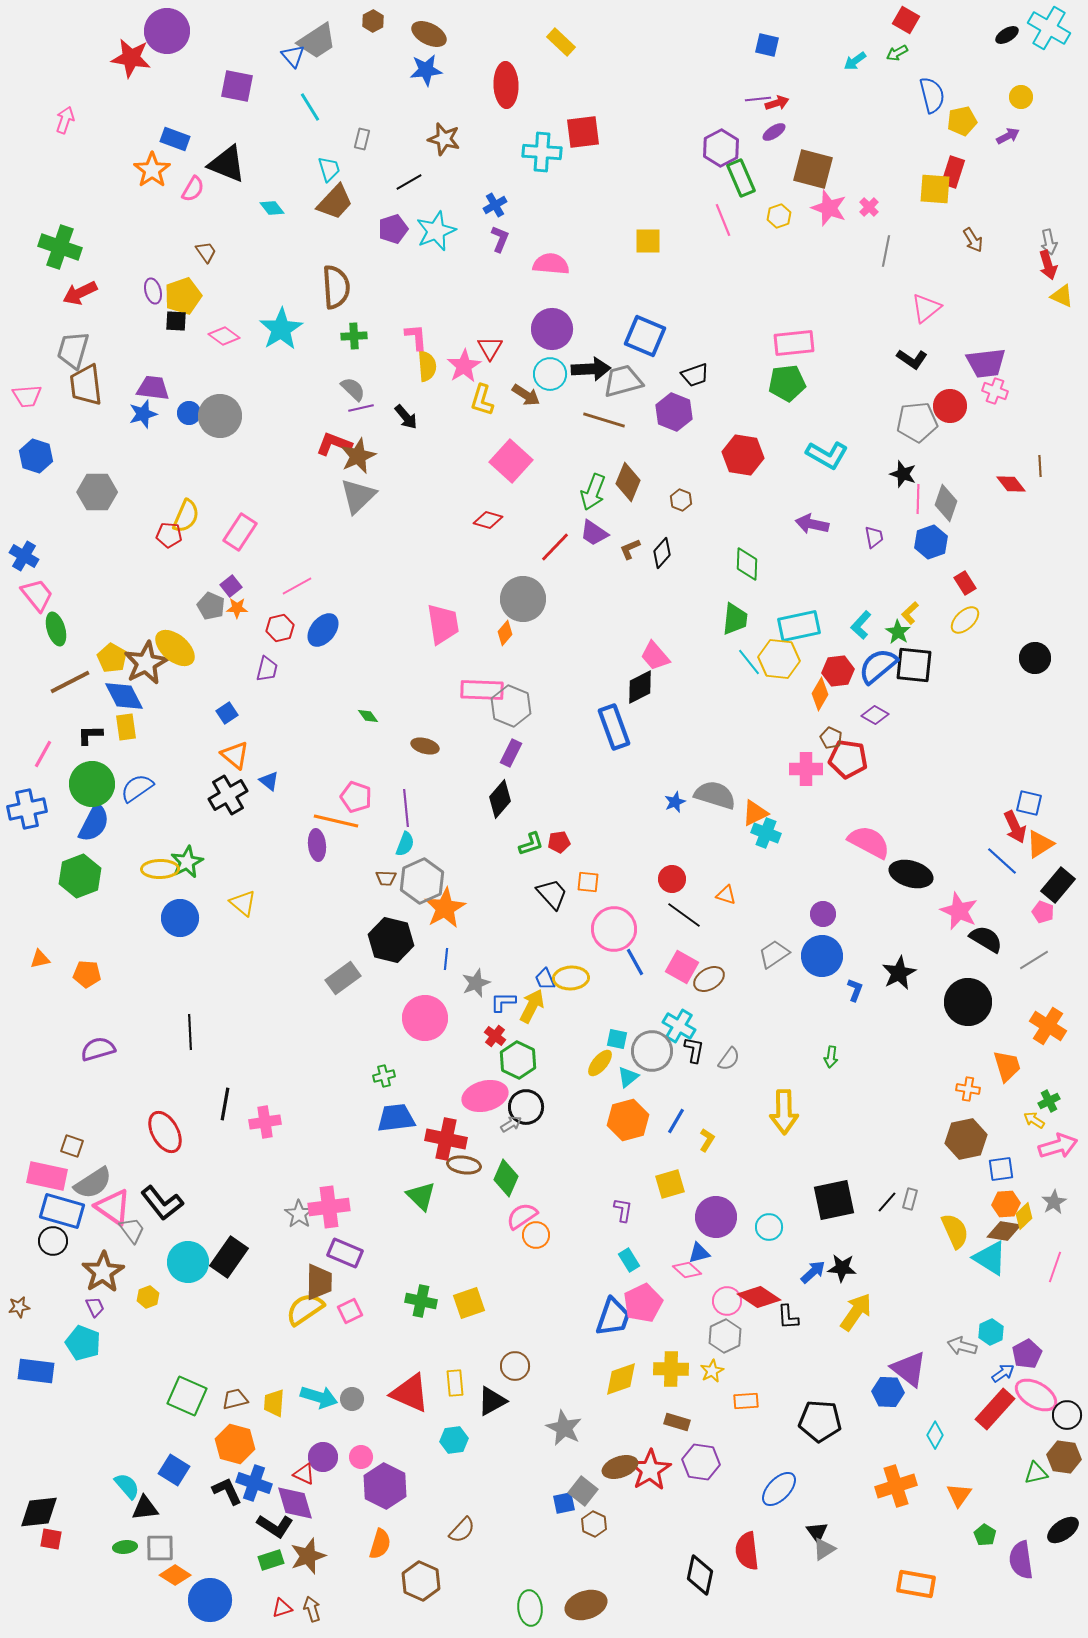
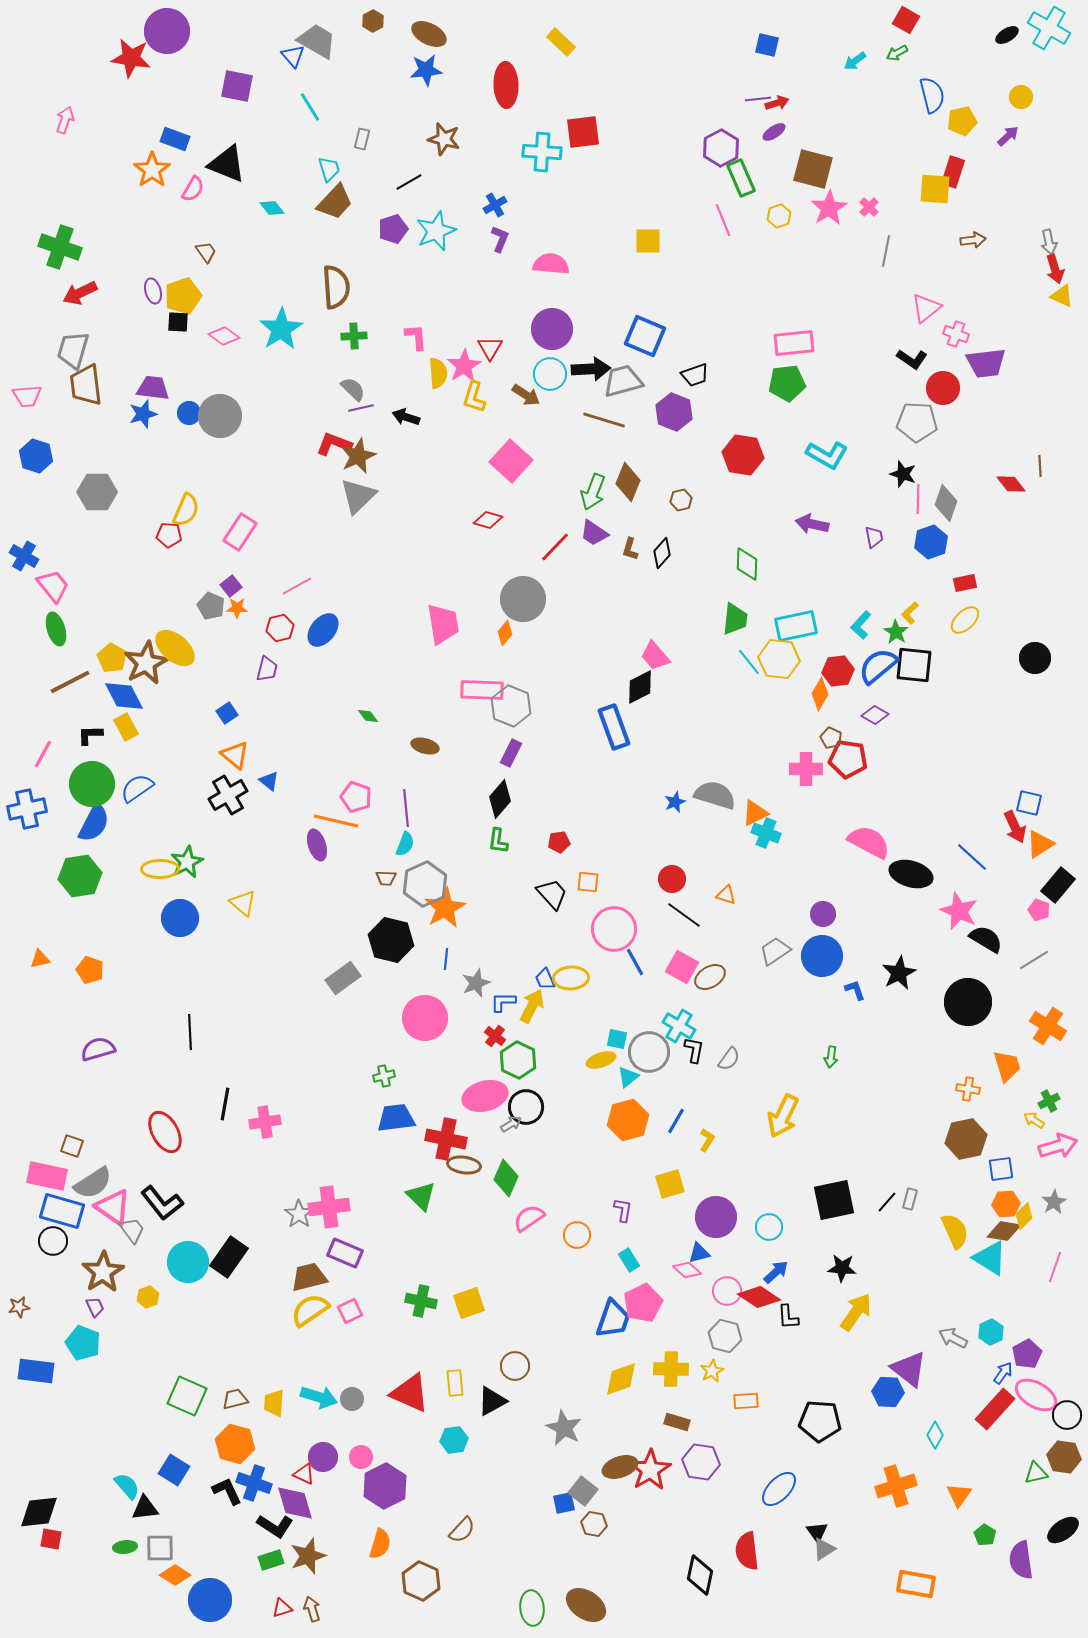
gray trapezoid at (317, 41): rotated 117 degrees counterclockwise
purple arrow at (1008, 136): rotated 15 degrees counterclockwise
pink star at (829, 208): rotated 21 degrees clockwise
brown arrow at (973, 240): rotated 65 degrees counterclockwise
red arrow at (1048, 265): moved 7 px right, 4 px down
black square at (176, 321): moved 2 px right, 1 px down
yellow semicircle at (427, 366): moved 11 px right, 7 px down
pink cross at (995, 391): moved 39 px left, 57 px up
yellow L-shape at (482, 400): moved 8 px left, 3 px up
red circle at (950, 406): moved 7 px left, 18 px up
black arrow at (406, 417): rotated 148 degrees clockwise
gray pentagon at (917, 422): rotated 9 degrees clockwise
brown hexagon at (681, 500): rotated 25 degrees clockwise
yellow semicircle at (186, 516): moved 6 px up
brown L-shape at (630, 549): rotated 50 degrees counterclockwise
red rectangle at (965, 583): rotated 70 degrees counterclockwise
pink trapezoid at (37, 595): moved 16 px right, 9 px up
cyan rectangle at (799, 626): moved 3 px left
green star at (898, 632): moved 2 px left
yellow rectangle at (126, 727): rotated 20 degrees counterclockwise
green L-shape at (531, 844): moved 33 px left, 3 px up; rotated 116 degrees clockwise
purple ellipse at (317, 845): rotated 12 degrees counterclockwise
blue line at (1002, 861): moved 30 px left, 4 px up
green hexagon at (80, 876): rotated 12 degrees clockwise
gray hexagon at (422, 881): moved 3 px right, 3 px down
pink pentagon at (1043, 912): moved 4 px left, 2 px up
gray trapezoid at (774, 954): moved 1 px right, 3 px up
orange pentagon at (87, 974): moved 3 px right, 4 px up; rotated 16 degrees clockwise
brown ellipse at (709, 979): moved 1 px right, 2 px up
blue L-shape at (855, 990): rotated 40 degrees counterclockwise
gray circle at (652, 1051): moved 3 px left, 1 px down
yellow ellipse at (600, 1063): moved 1 px right, 3 px up; rotated 32 degrees clockwise
yellow arrow at (784, 1112): moved 1 px left, 4 px down; rotated 27 degrees clockwise
pink semicircle at (522, 1216): moved 7 px right, 2 px down
orange circle at (536, 1235): moved 41 px right
blue arrow at (813, 1272): moved 37 px left
brown trapezoid at (319, 1282): moved 10 px left, 5 px up; rotated 105 degrees counterclockwise
pink circle at (727, 1301): moved 10 px up
yellow semicircle at (305, 1309): moved 5 px right, 1 px down
blue trapezoid at (613, 1317): moved 2 px down
gray hexagon at (725, 1336): rotated 20 degrees counterclockwise
gray arrow at (962, 1346): moved 9 px left, 8 px up; rotated 12 degrees clockwise
blue arrow at (1003, 1373): rotated 20 degrees counterclockwise
purple hexagon at (385, 1486): rotated 6 degrees clockwise
brown hexagon at (594, 1524): rotated 15 degrees counterclockwise
brown ellipse at (586, 1605): rotated 51 degrees clockwise
green ellipse at (530, 1608): moved 2 px right
